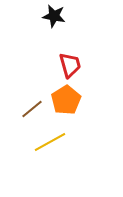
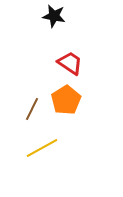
red trapezoid: moved 2 px up; rotated 40 degrees counterclockwise
brown line: rotated 25 degrees counterclockwise
yellow line: moved 8 px left, 6 px down
